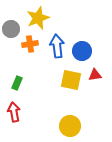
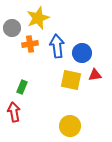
gray circle: moved 1 px right, 1 px up
blue circle: moved 2 px down
green rectangle: moved 5 px right, 4 px down
